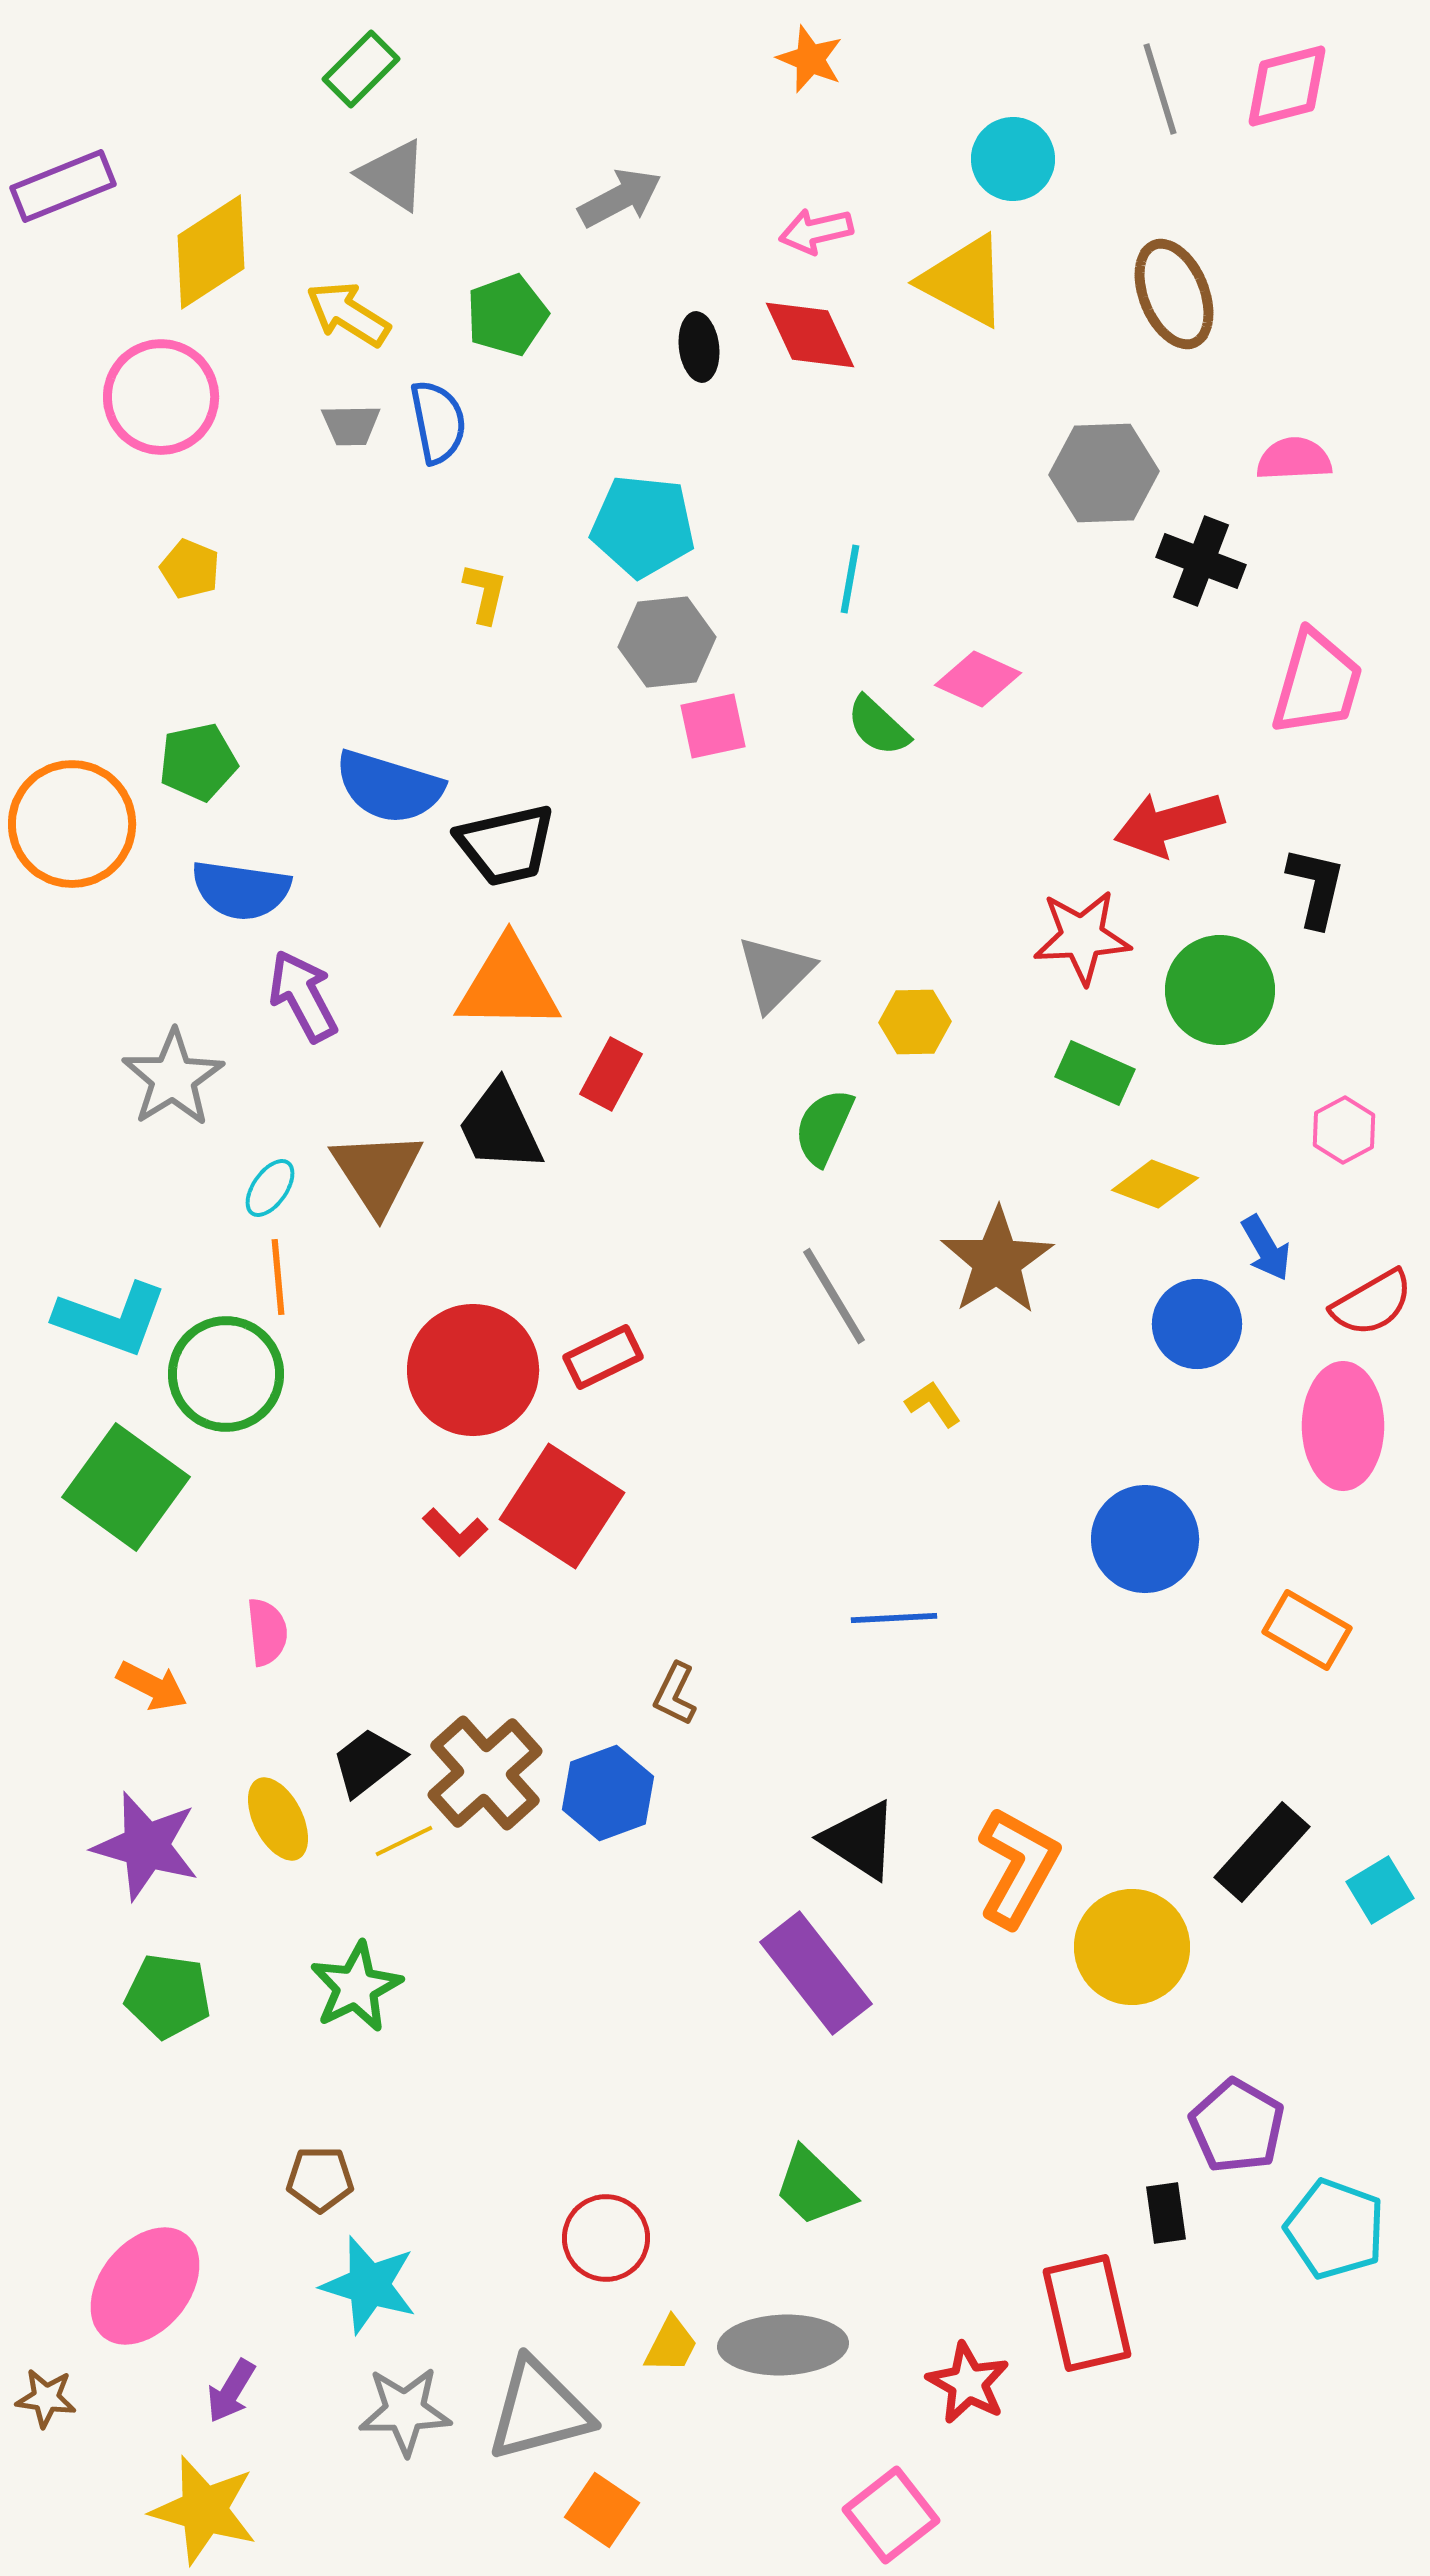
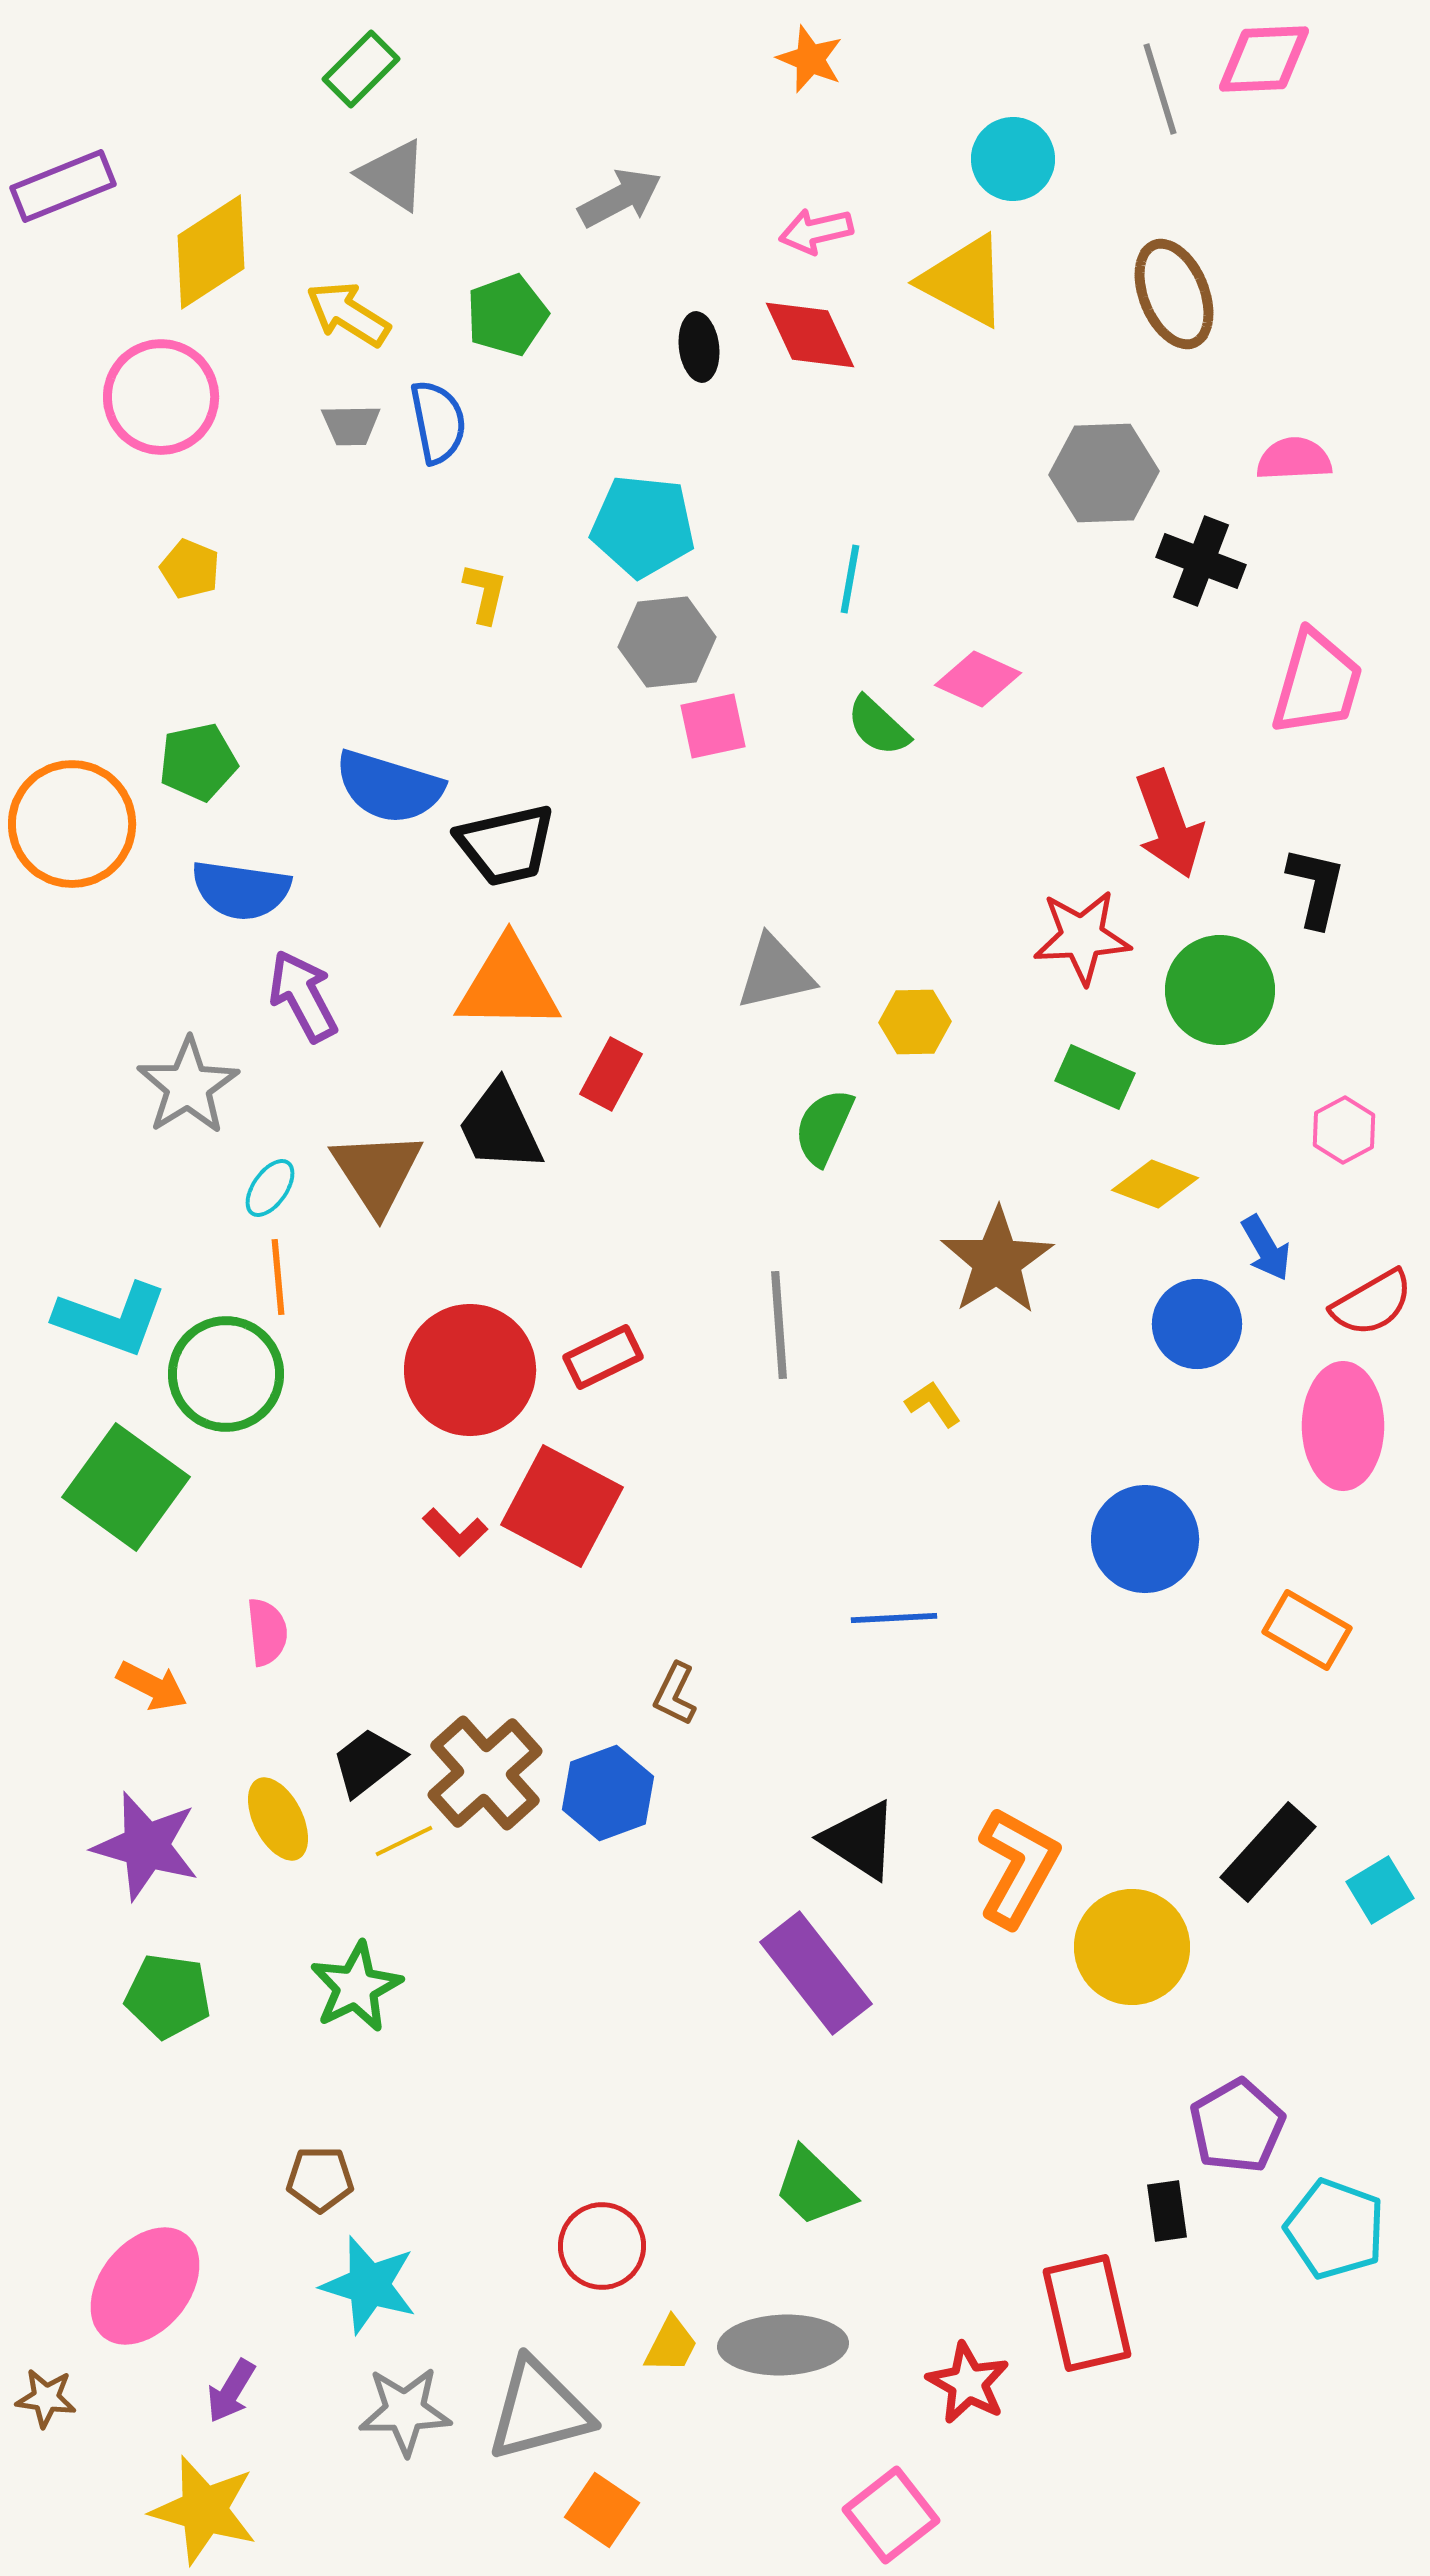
pink diamond at (1287, 86): moved 23 px left, 27 px up; rotated 12 degrees clockwise
red arrow at (1169, 824): rotated 94 degrees counterclockwise
gray triangle at (775, 973): rotated 32 degrees clockwise
green rectangle at (1095, 1073): moved 4 px down
gray star at (173, 1078): moved 15 px right, 8 px down
gray line at (834, 1296): moved 55 px left, 29 px down; rotated 27 degrees clockwise
red circle at (473, 1370): moved 3 px left
red square at (562, 1506): rotated 5 degrees counterclockwise
black rectangle at (1262, 1852): moved 6 px right
purple pentagon at (1237, 2126): rotated 12 degrees clockwise
black rectangle at (1166, 2213): moved 1 px right, 2 px up
red circle at (606, 2238): moved 4 px left, 8 px down
